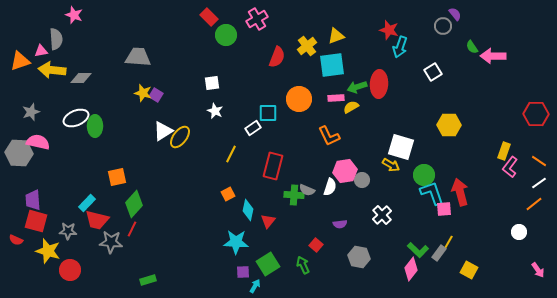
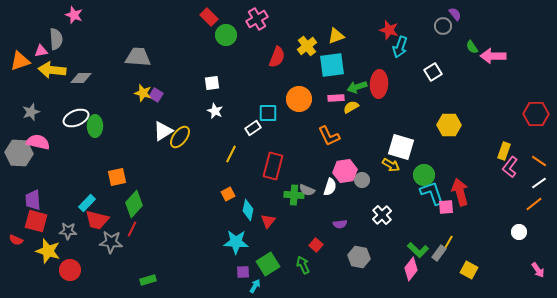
pink square at (444, 209): moved 2 px right, 2 px up
